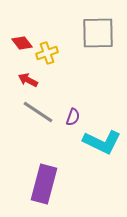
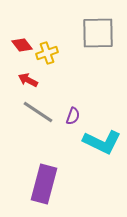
red diamond: moved 2 px down
purple semicircle: moved 1 px up
